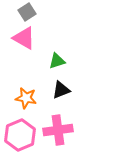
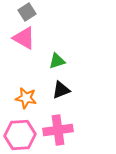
pink hexagon: rotated 20 degrees clockwise
